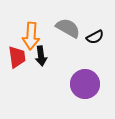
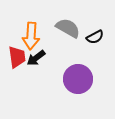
black arrow: moved 5 px left, 2 px down; rotated 60 degrees clockwise
purple circle: moved 7 px left, 5 px up
